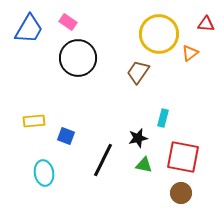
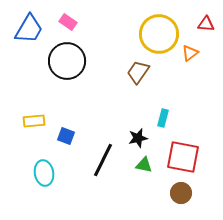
black circle: moved 11 px left, 3 px down
